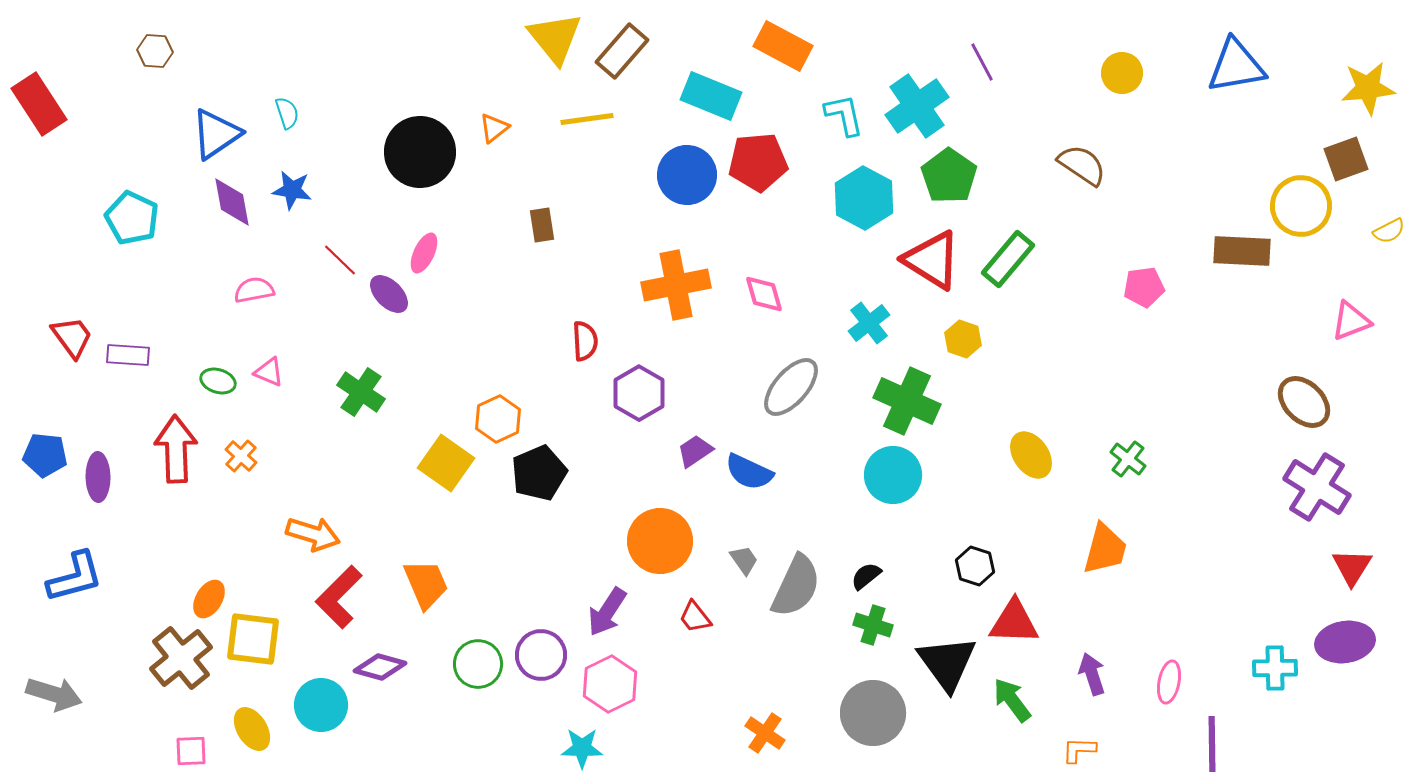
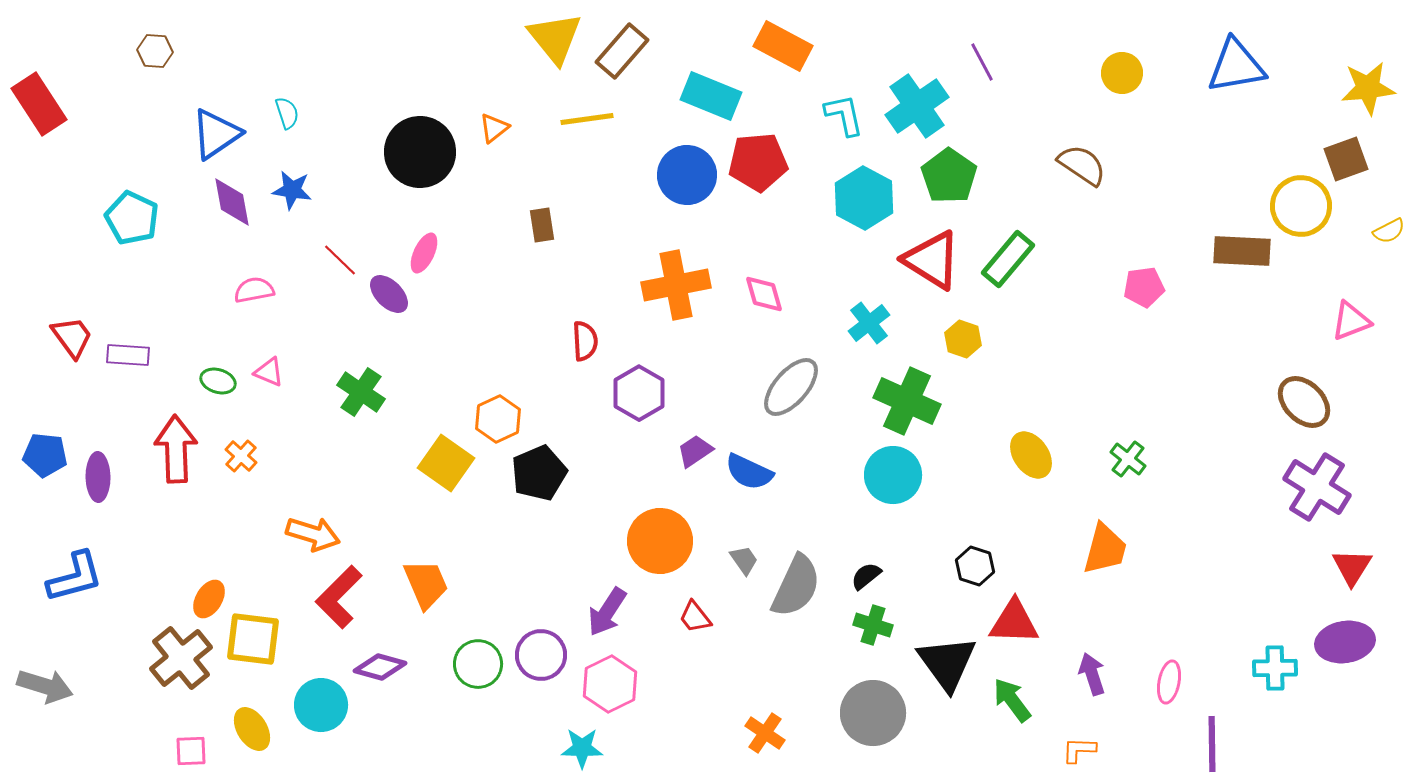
gray arrow at (54, 694): moved 9 px left, 8 px up
